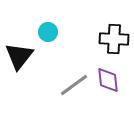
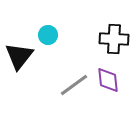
cyan circle: moved 3 px down
